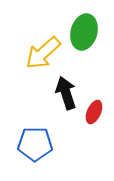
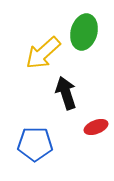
red ellipse: moved 2 px right, 15 px down; rotated 45 degrees clockwise
